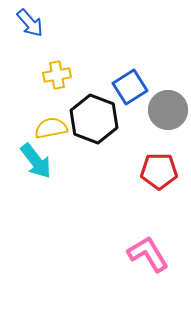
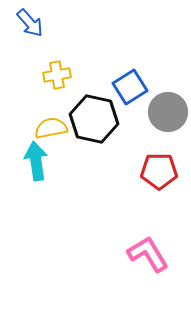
gray circle: moved 2 px down
black hexagon: rotated 9 degrees counterclockwise
cyan arrow: rotated 150 degrees counterclockwise
